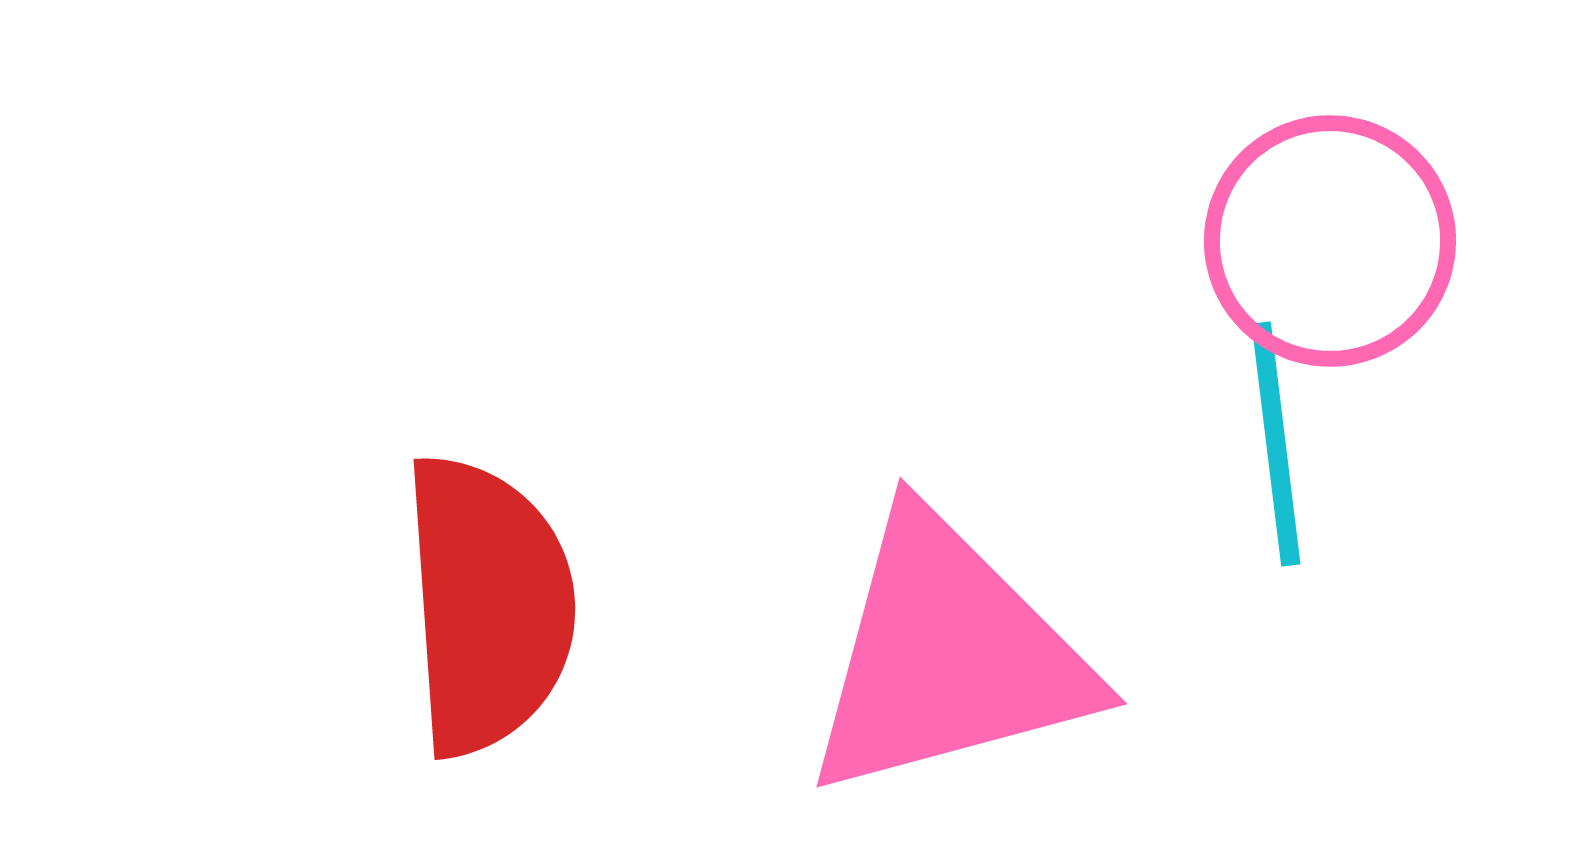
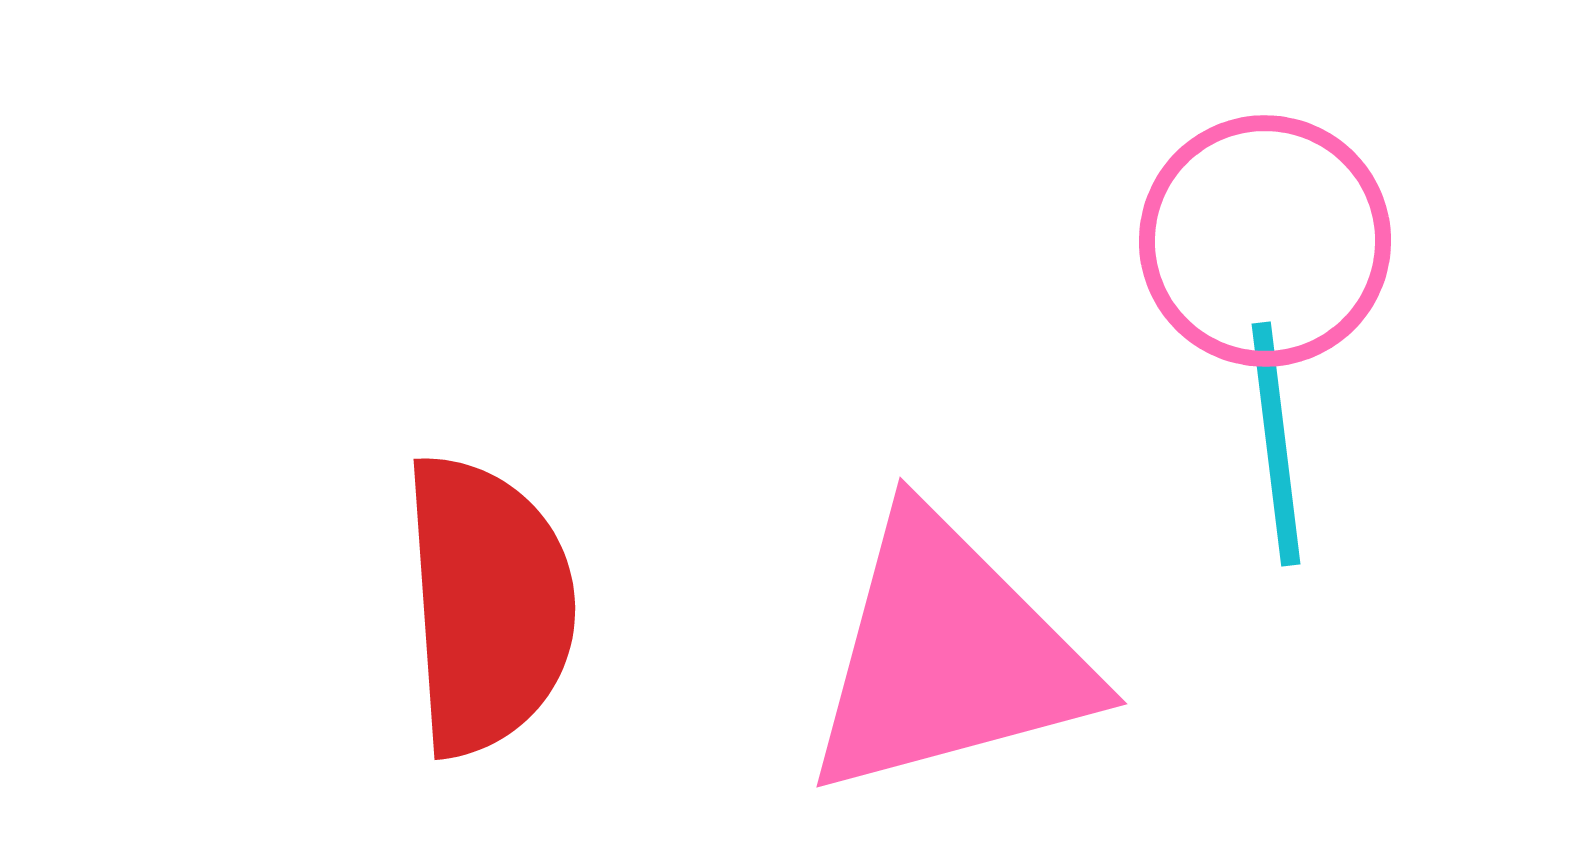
pink circle: moved 65 px left
